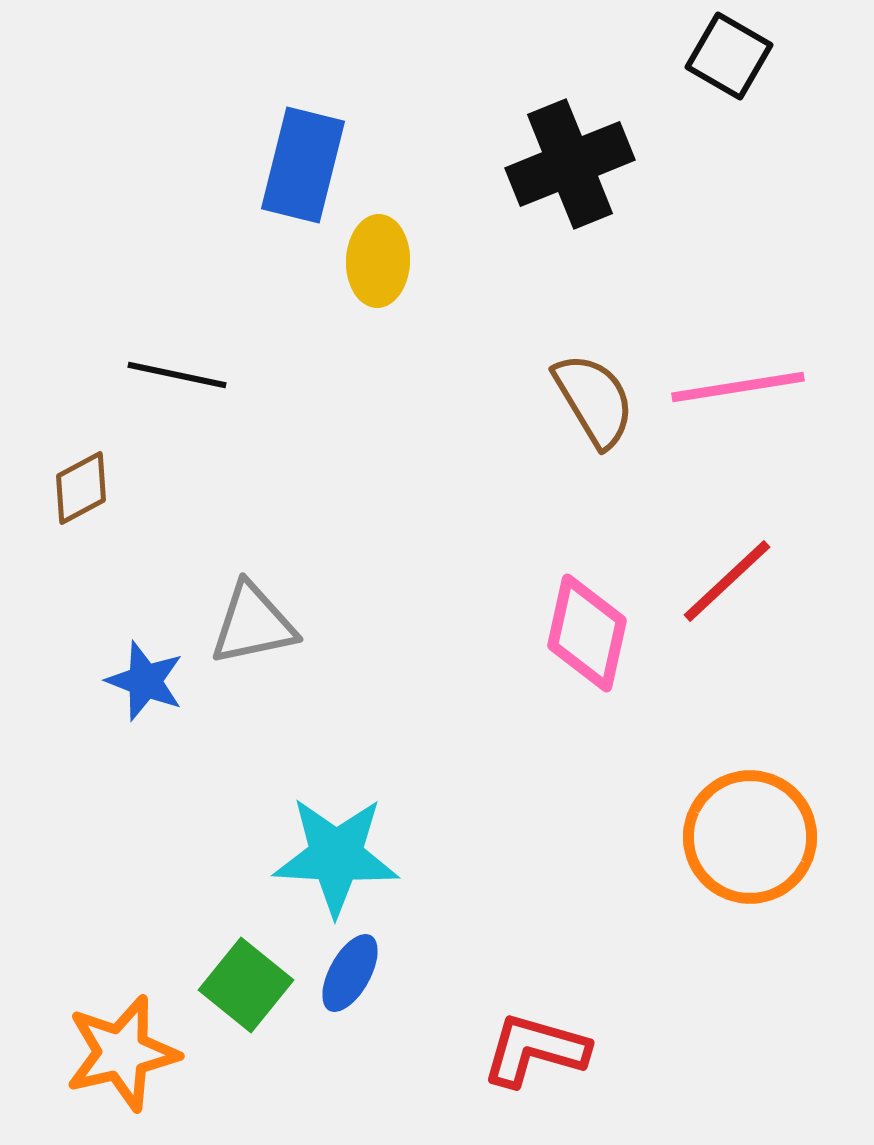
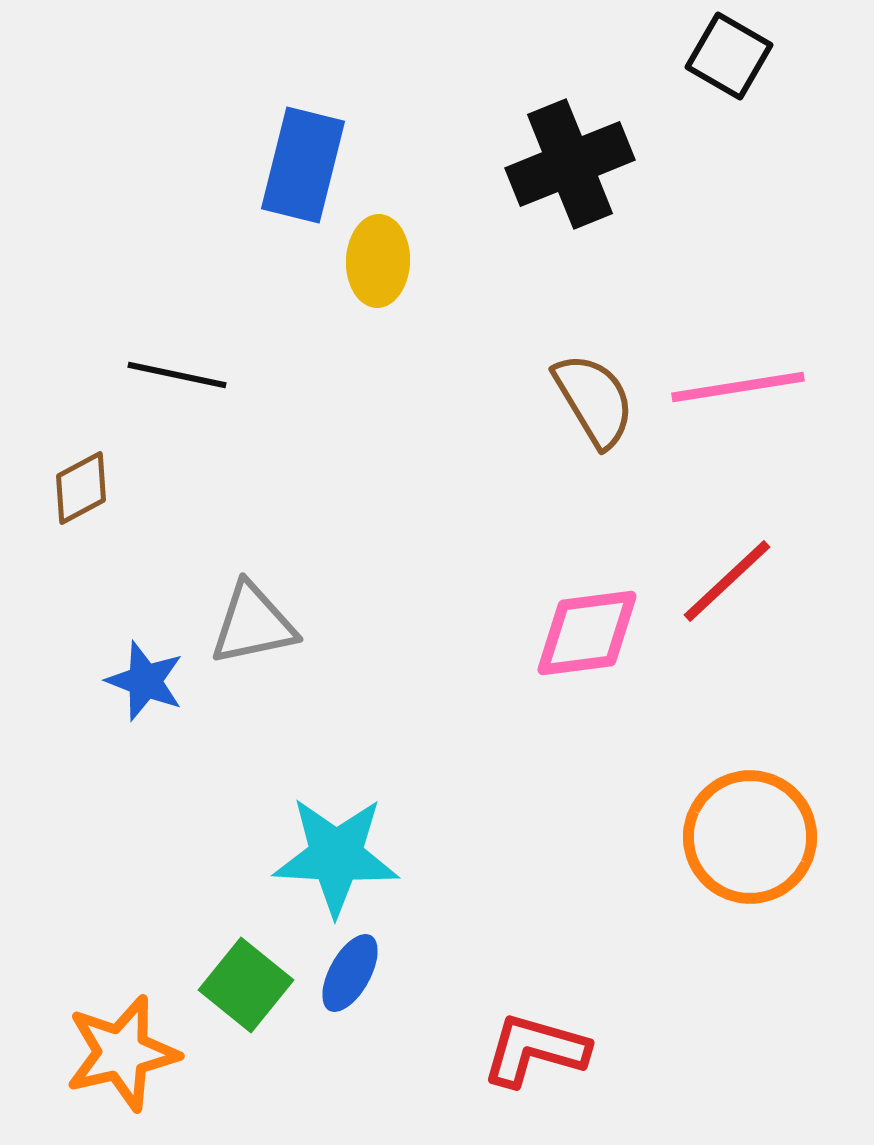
pink diamond: rotated 70 degrees clockwise
